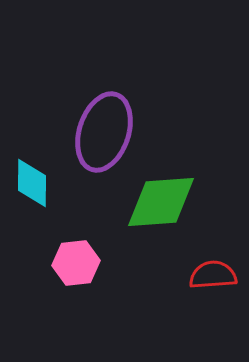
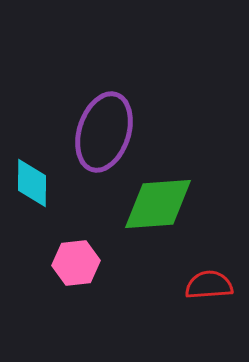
green diamond: moved 3 px left, 2 px down
red semicircle: moved 4 px left, 10 px down
